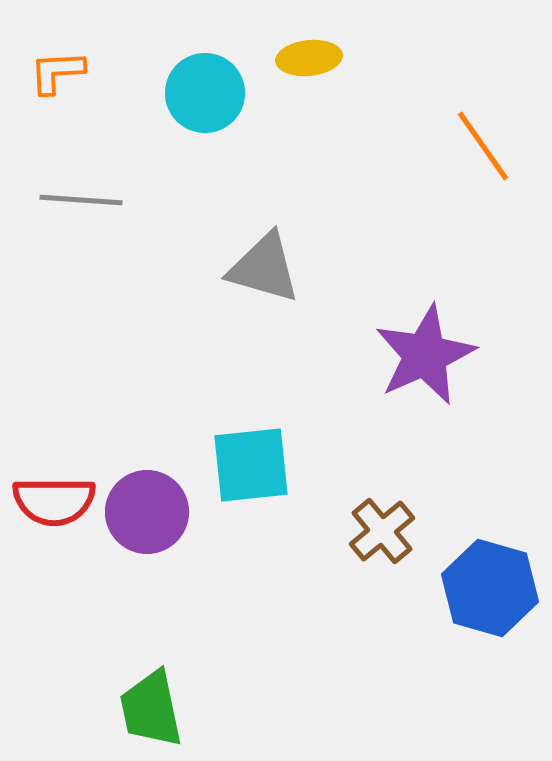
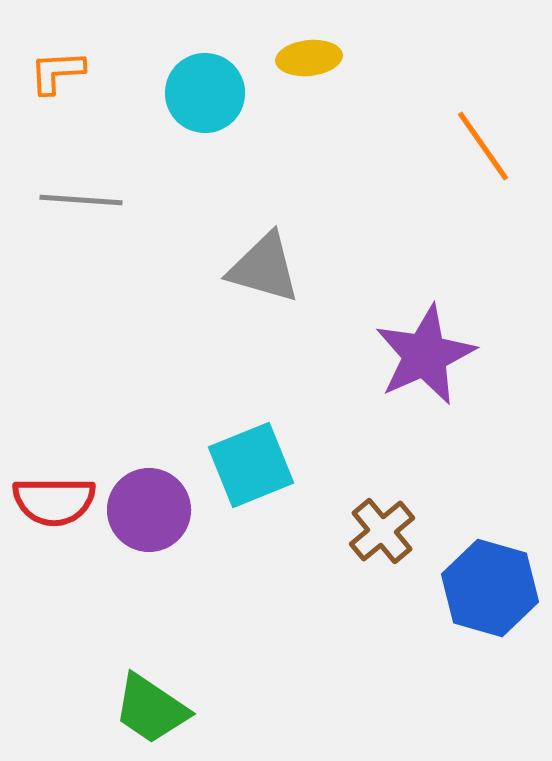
cyan square: rotated 16 degrees counterclockwise
purple circle: moved 2 px right, 2 px up
green trapezoid: rotated 44 degrees counterclockwise
